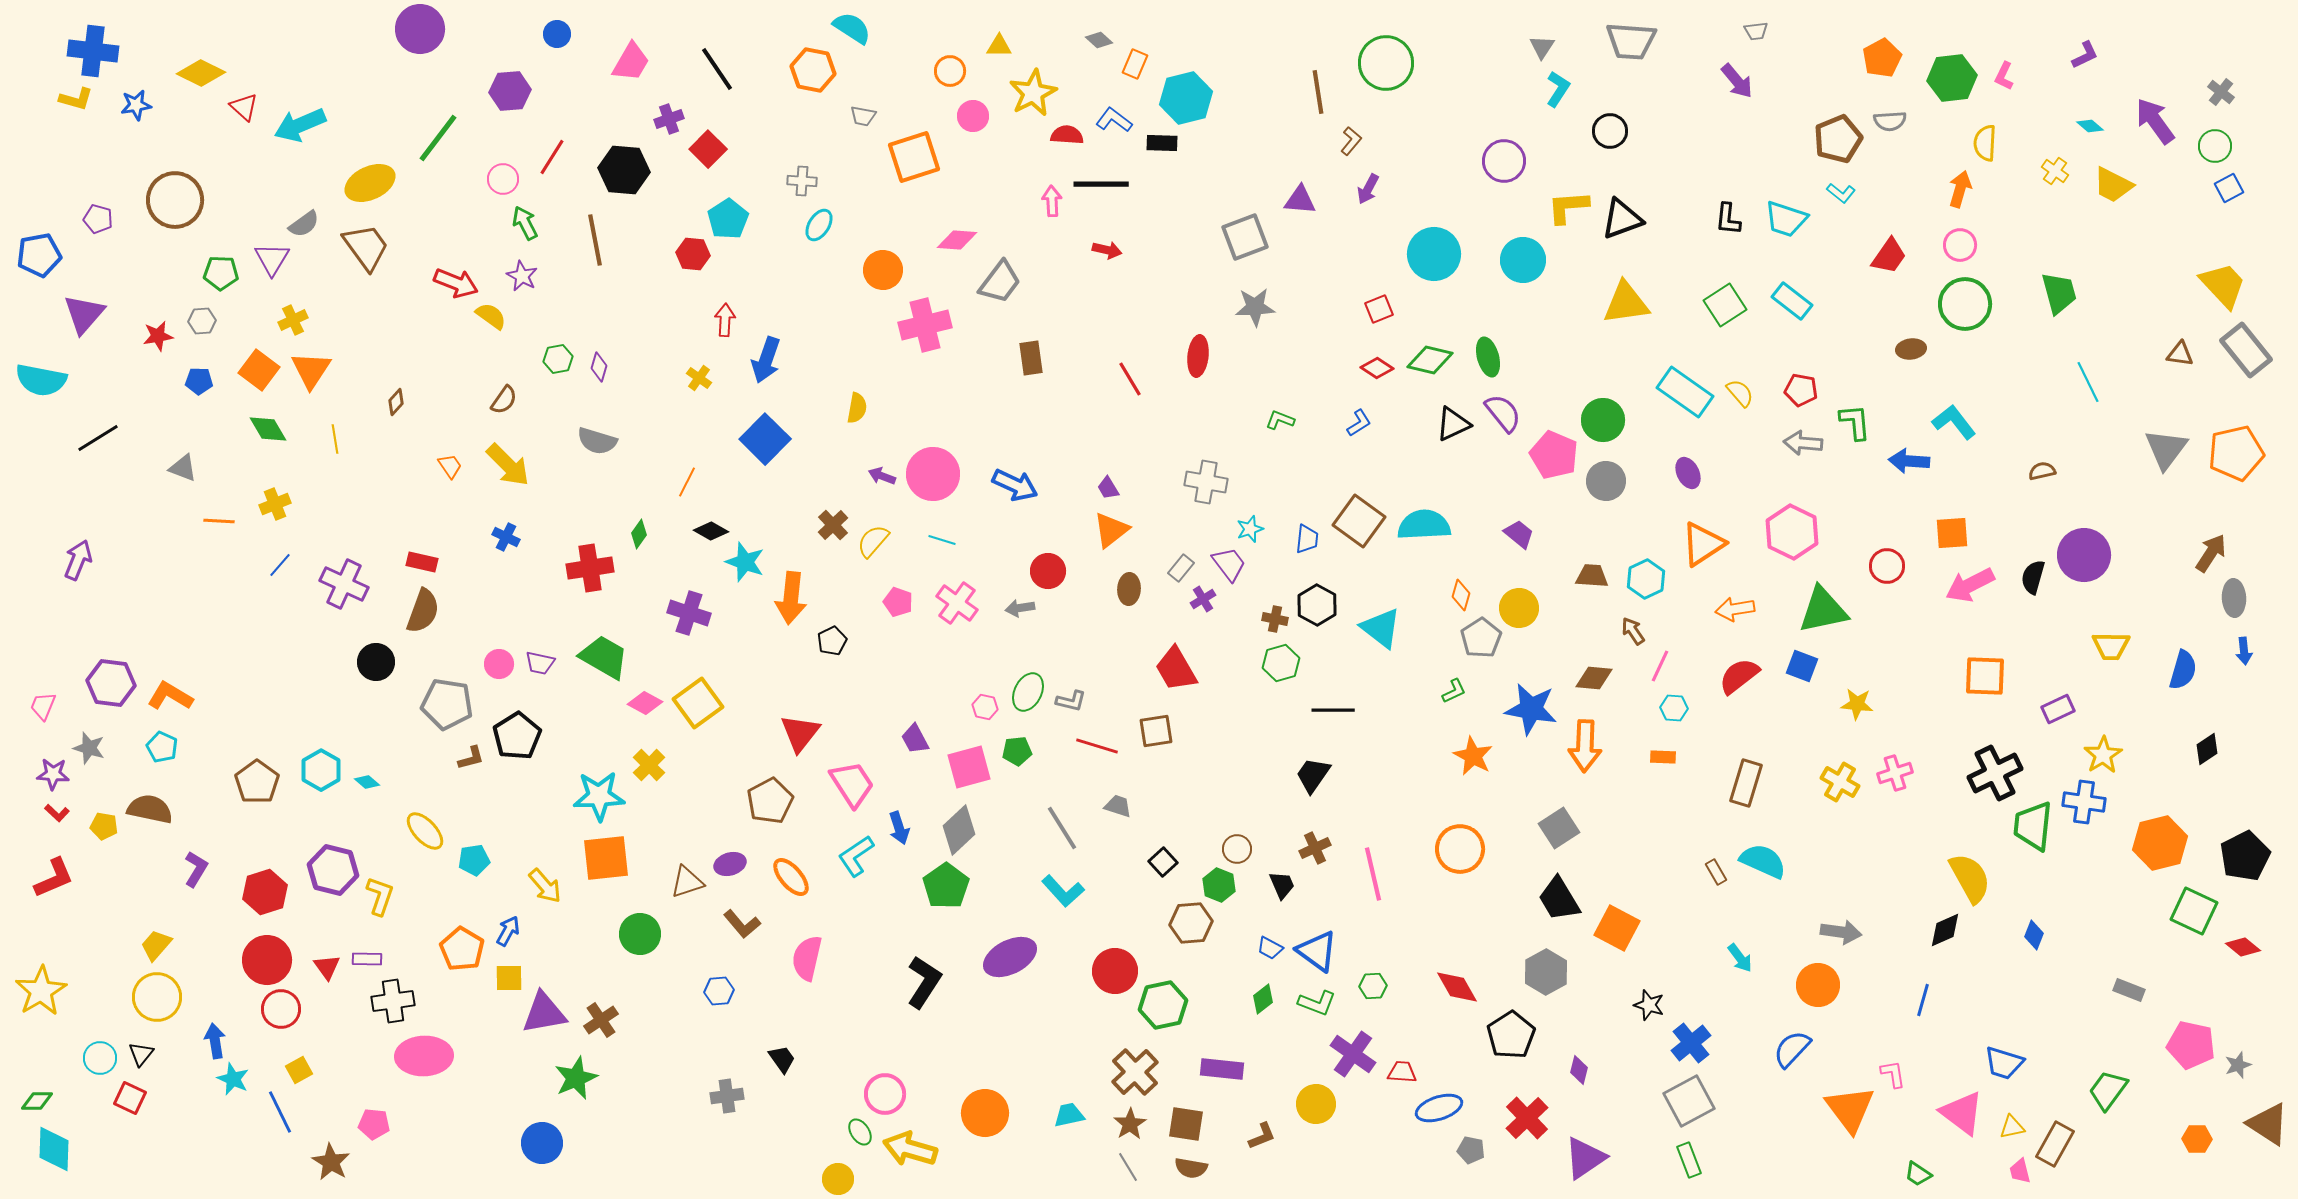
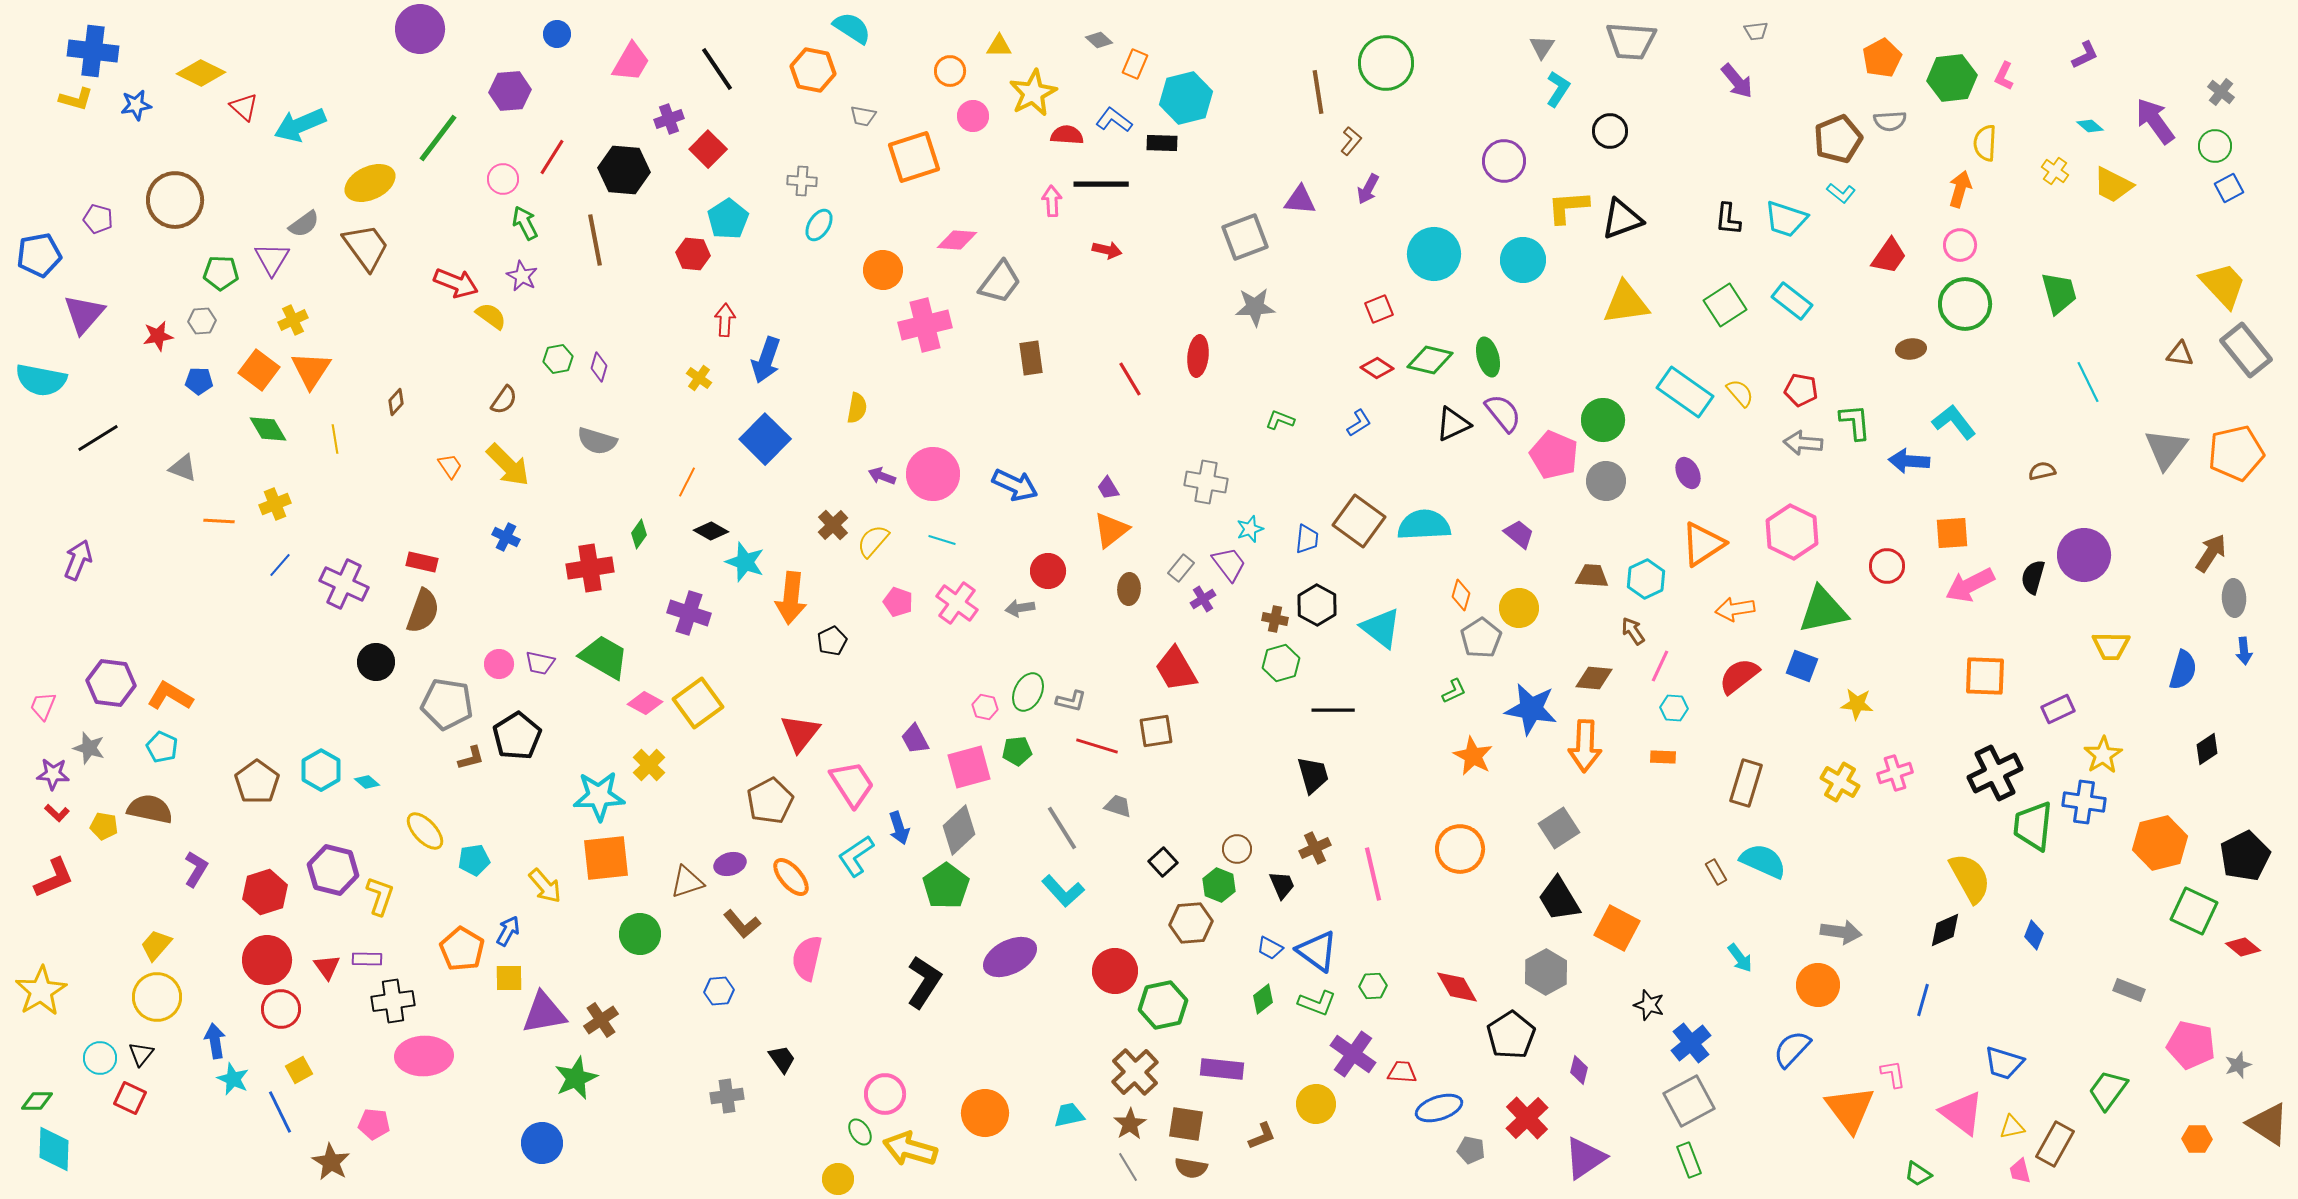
black trapezoid at (1313, 775): rotated 129 degrees clockwise
